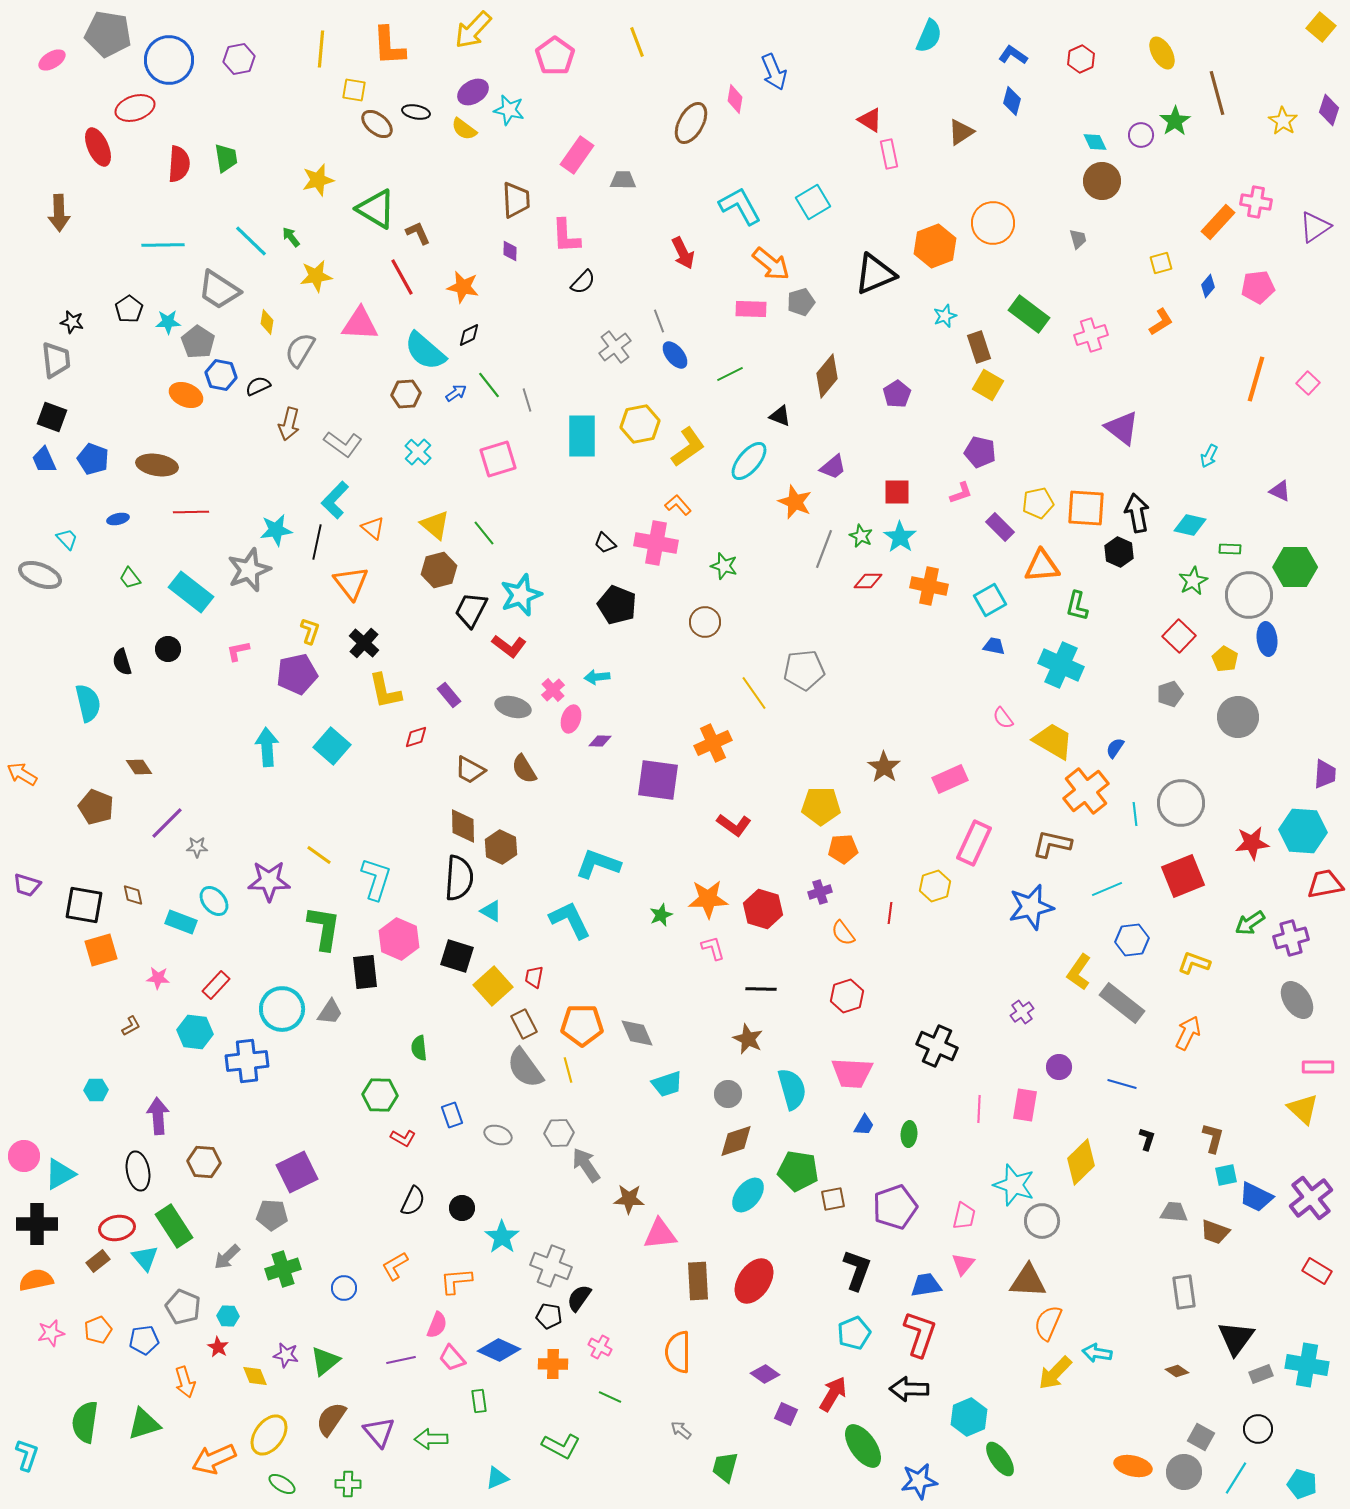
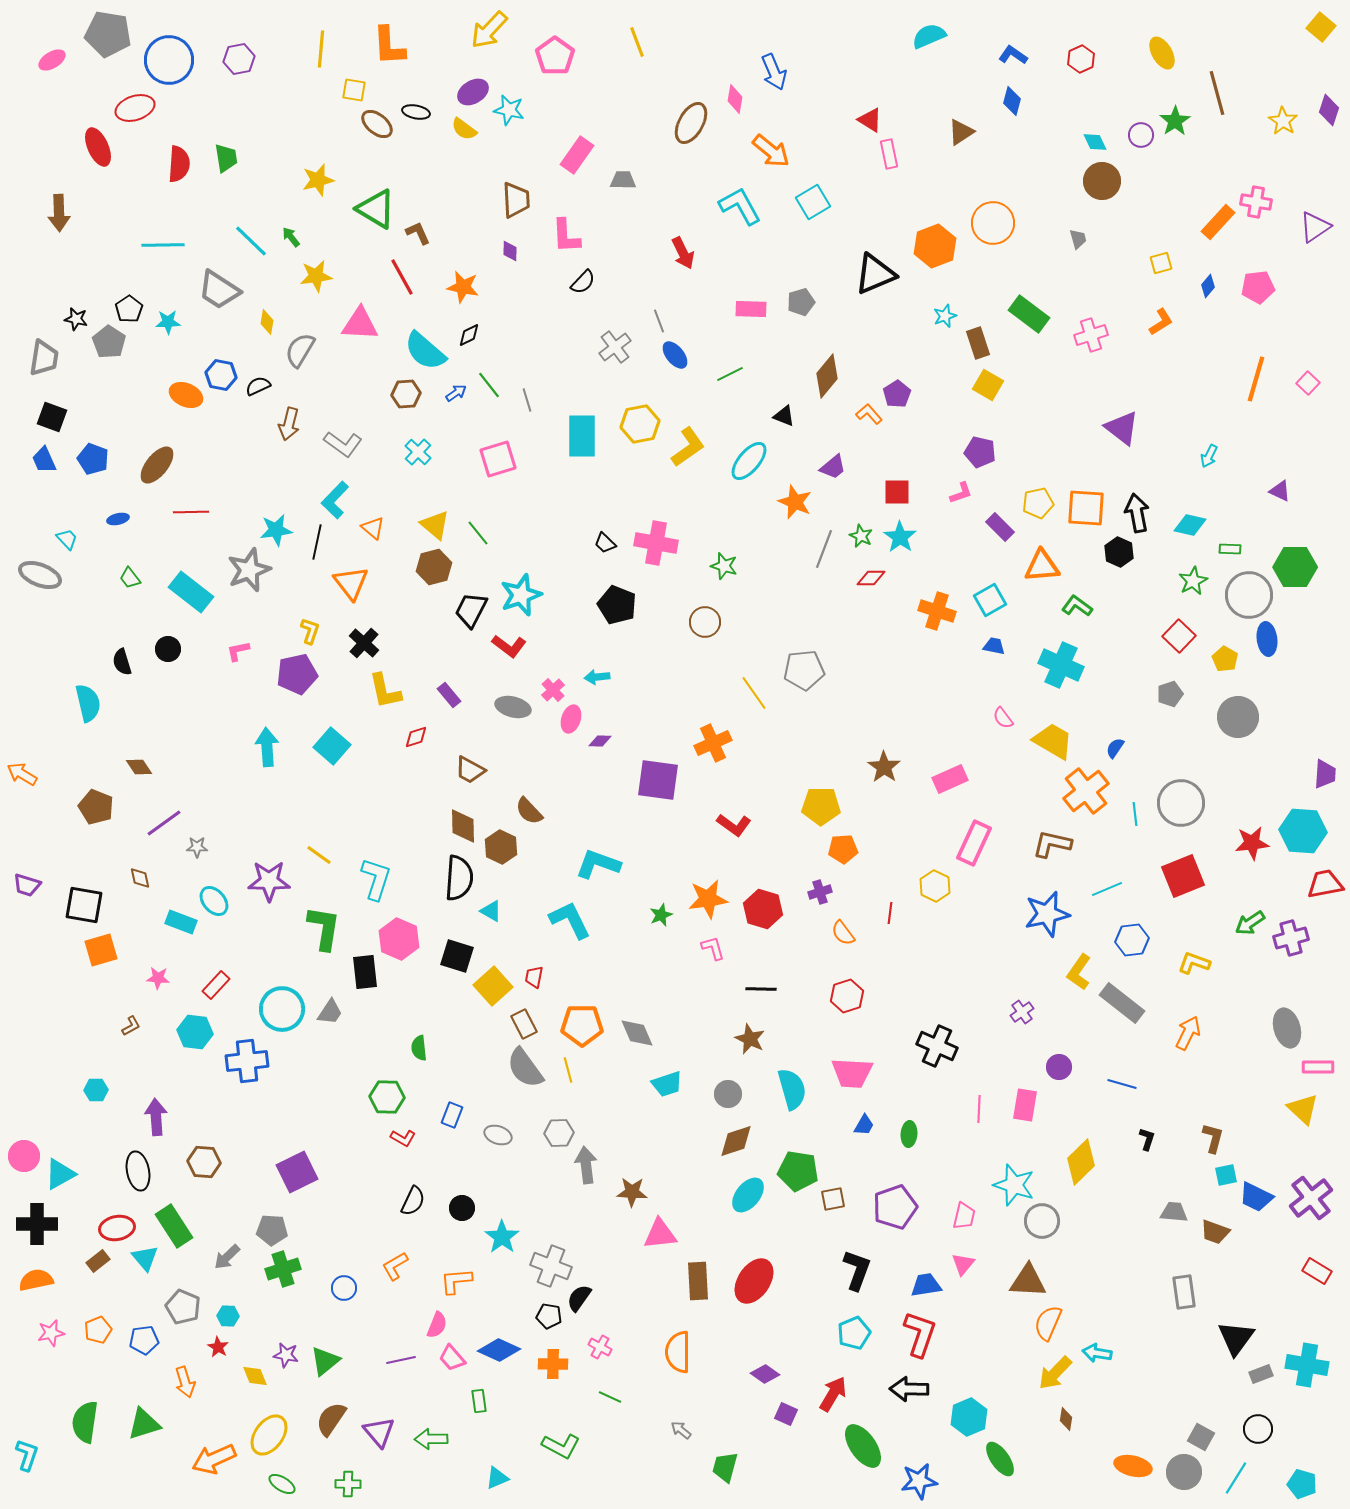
yellow arrow at (473, 30): moved 16 px right
cyan semicircle at (929, 36): rotated 136 degrees counterclockwise
orange arrow at (771, 264): moved 113 px up
black star at (72, 322): moved 4 px right, 3 px up
gray pentagon at (198, 342): moved 89 px left
brown rectangle at (979, 347): moved 1 px left, 4 px up
gray trapezoid at (56, 360): moved 12 px left, 2 px up; rotated 15 degrees clockwise
black triangle at (780, 416): moved 4 px right
brown ellipse at (157, 465): rotated 60 degrees counterclockwise
orange L-shape at (678, 505): moved 191 px right, 91 px up
green line at (484, 533): moved 6 px left
brown hexagon at (439, 570): moved 5 px left, 3 px up
red diamond at (868, 581): moved 3 px right, 3 px up
orange cross at (929, 586): moved 8 px right, 25 px down; rotated 6 degrees clockwise
green L-shape at (1077, 606): rotated 112 degrees clockwise
brown semicircle at (524, 769): moved 5 px right, 42 px down; rotated 12 degrees counterclockwise
purple line at (167, 823): moved 3 px left; rotated 9 degrees clockwise
yellow hexagon at (935, 886): rotated 16 degrees counterclockwise
brown diamond at (133, 895): moved 7 px right, 17 px up
orange star at (708, 899): rotated 6 degrees counterclockwise
blue star at (1031, 907): moved 16 px right, 7 px down
gray ellipse at (1297, 1000): moved 10 px left, 28 px down; rotated 18 degrees clockwise
brown star at (748, 1039): moved 2 px right
green hexagon at (380, 1095): moved 7 px right, 2 px down
blue rectangle at (452, 1115): rotated 40 degrees clockwise
purple arrow at (158, 1116): moved 2 px left, 1 px down
gray arrow at (586, 1165): rotated 27 degrees clockwise
brown star at (629, 1199): moved 3 px right, 7 px up
gray pentagon at (272, 1215): moved 15 px down
brown diamond at (1177, 1371): moved 111 px left, 48 px down; rotated 65 degrees clockwise
